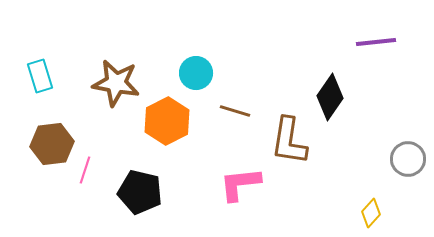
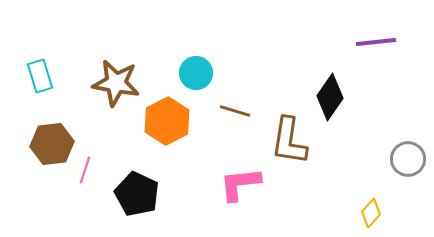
black pentagon: moved 3 px left, 2 px down; rotated 12 degrees clockwise
